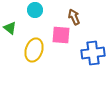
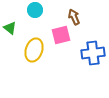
pink square: rotated 18 degrees counterclockwise
